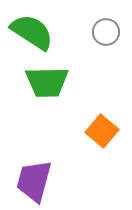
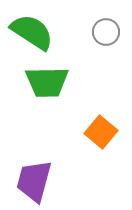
orange square: moved 1 px left, 1 px down
